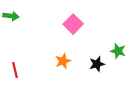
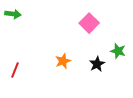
green arrow: moved 2 px right, 2 px up
pink square: moved 16 px right, 1 px up
black star: rotated 14 degrees counterclockwise
red line: rotated 35 degrees clockwise
